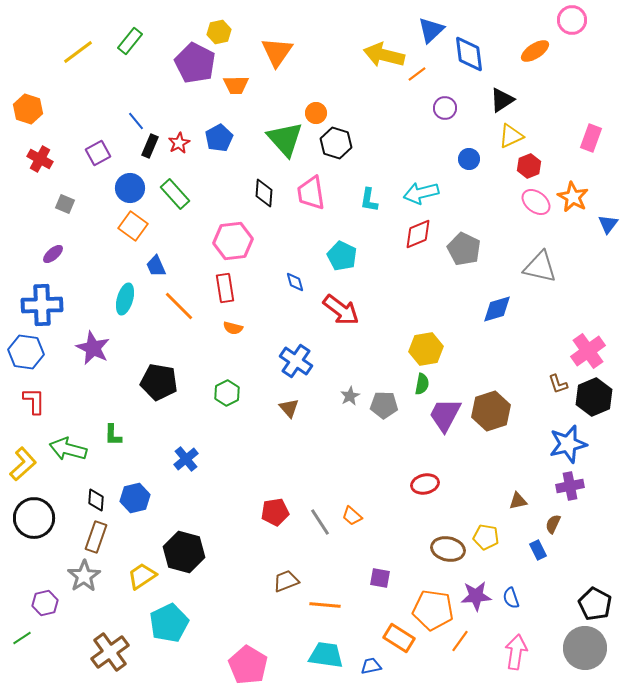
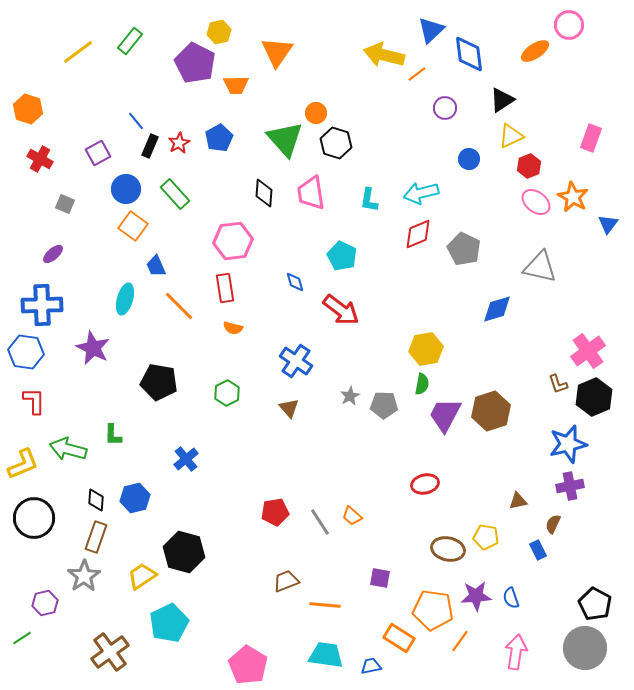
pink circle at (572, 20): moved 3 px left, 5 px down
blue circle at (130, 188): moved 4 px left, 1 px down
yellow L-shape at (23, 464): rotated 20 degrees clockwise
